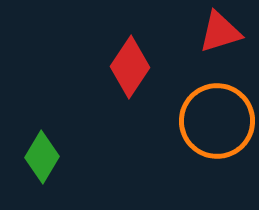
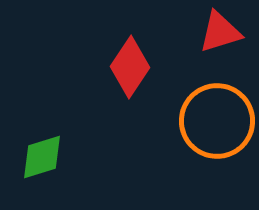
green diamond: rotated 42 degrees clockwise
